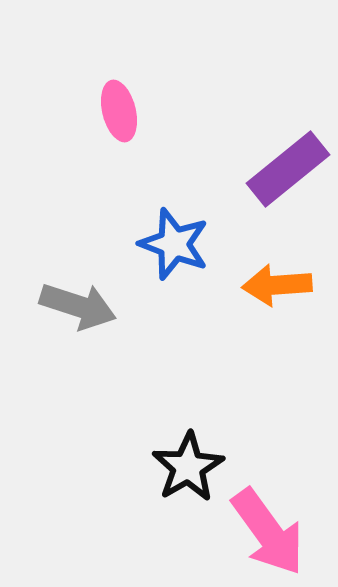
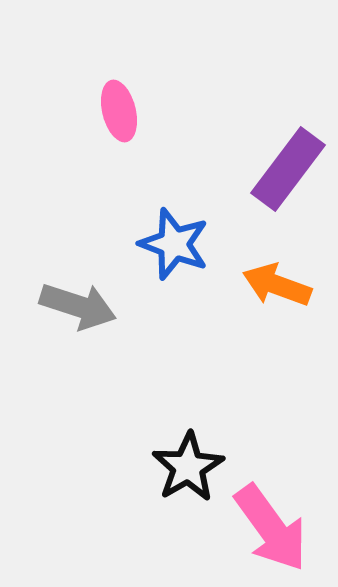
purple rectangle: rotated 14 degrees counterclockwise
orange arrow: rotated 24 degrees clockwise
pink arrow: moved 3 px right, 4 px up
